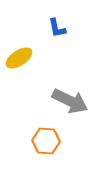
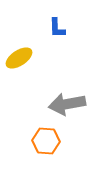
blue L-shape: rotated 10 degrees clockwise
gray arrow: moved 3 px left, 3 px down; rotated 144 degrees clockwise
